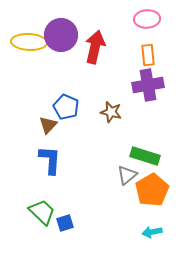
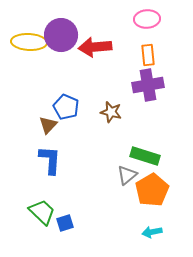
red arrow: rotated 108 degrees counterclockwise
